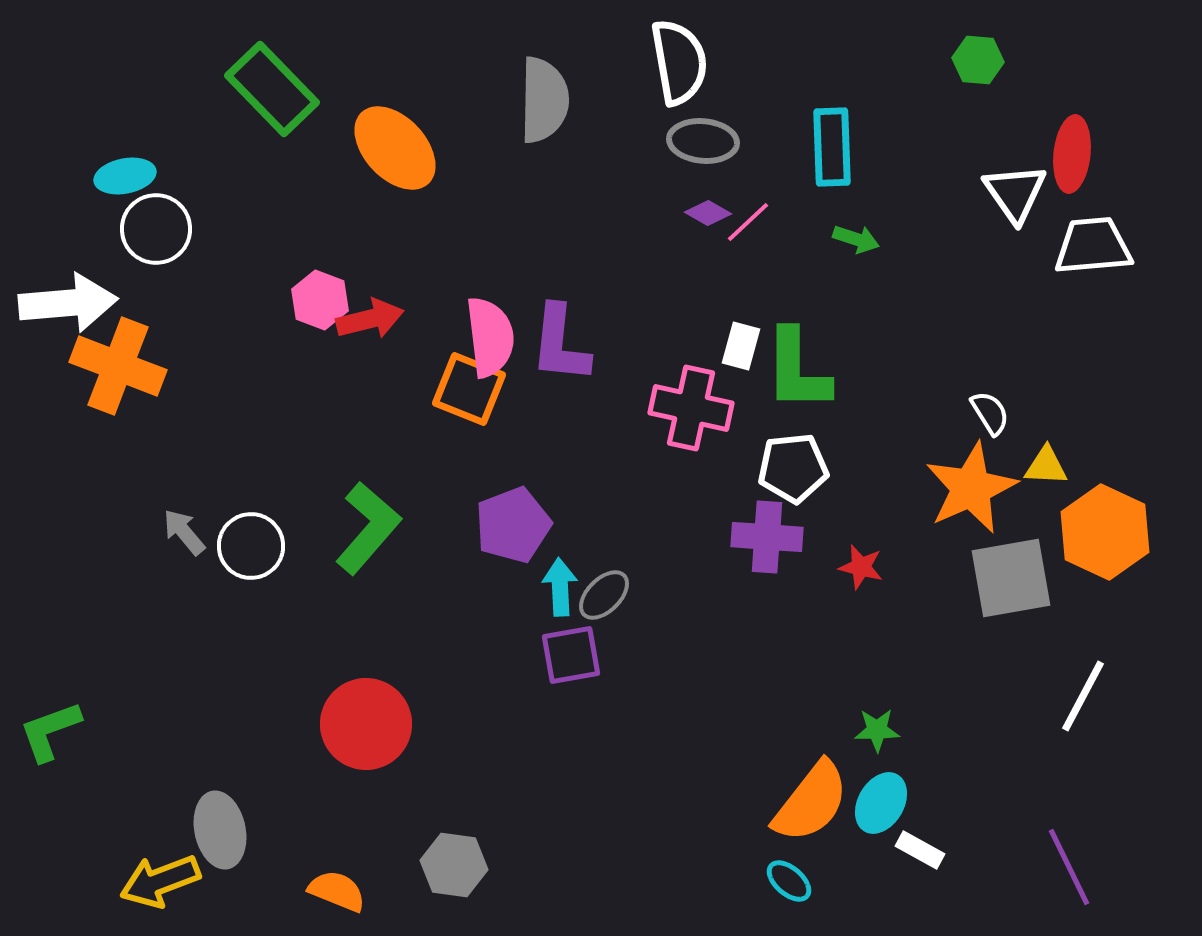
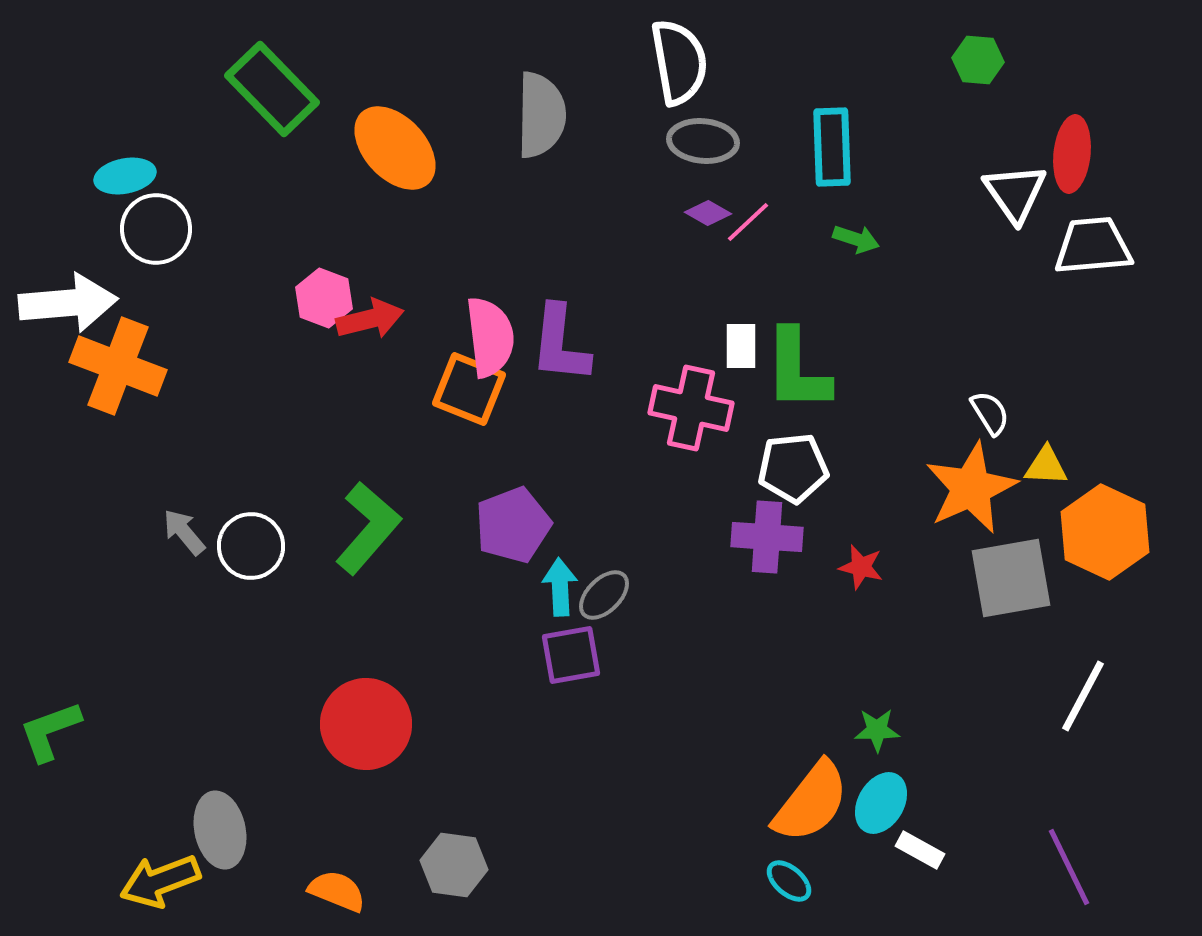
gray semicircle at (544, 100): moved 3 px left, 15 px down
pink hexagon at (320, 300): moved 4 px right, 2 px up
white rectangle at (741, 346): rotated 15 degrees counterclockwise
